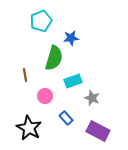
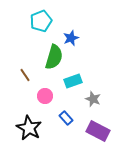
blue star: rotated 14 degrees counterclockwise
green semicircle: moved 1 px up
brown line: rotated 24 degrees counterclockwise
gray star: moved 1 px right, 1 px down
